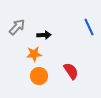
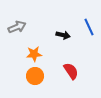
gray arrow: rotated 24 degrees clockwise
black arrow: moved 19 px right; rotated 16 degrees clockwise
orange circle: moved 4 px left
